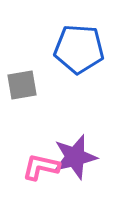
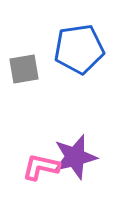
blue pentagon: rotated 12 degrees counterclockwise
gray square: moved 2 px right, 16 px up
